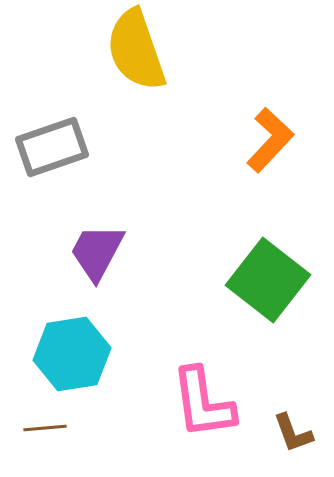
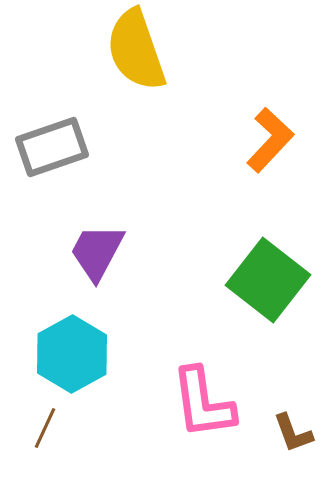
cyan hexagon: rotated 20 degrees counterclockwise
brown line: rotated 60 degrees counterclockwise
